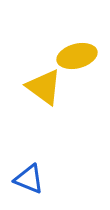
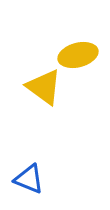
yellow ellipse: moved 1 px right, 1 px up
